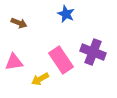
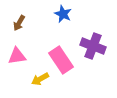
blue star: moved 3 px left
brown arrow: rotated 98 degrees clockwise
purple cross: moved 6 px up
pink triangle: moved 3 px right, 6 px up
